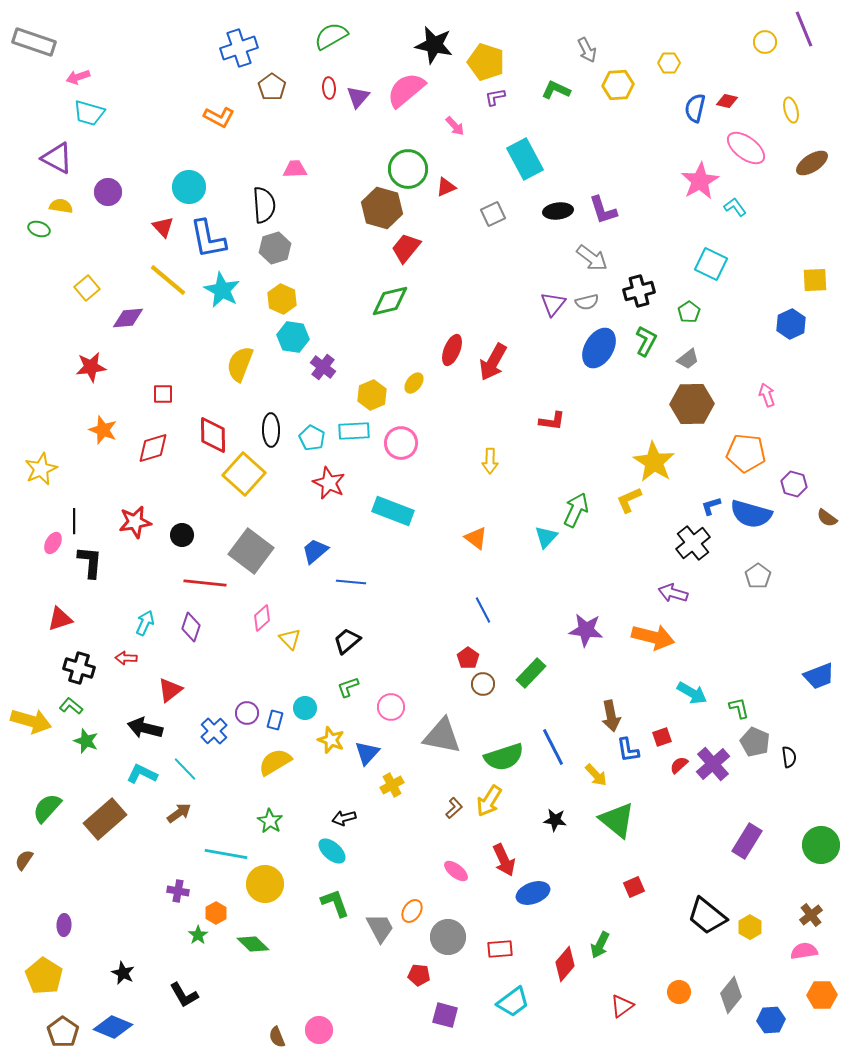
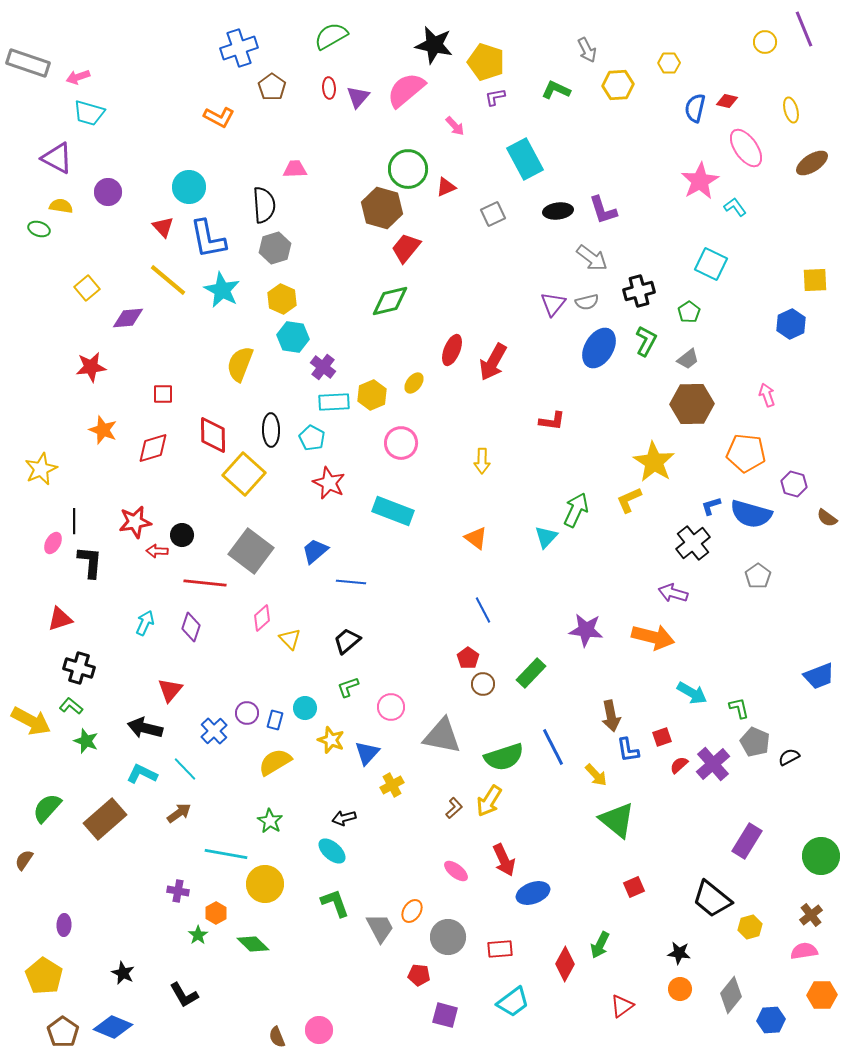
gray rectangle at (34, 42): moved 6 px left, 21 px down
pink ellipse at (746, 148): rotated 18 degrees clockwise
cyan rectangle at (354, 431): moved 20 px left, 29 px up
yellow arrow at (490, 461): moved 8 px left
red arrow at (126, 658): moved 31 px right, 107 px up
red triangle at (170, 690): rotated 12 degrees counterclockwise
yellow arrow at (31, 721): rotated 12 degrees clockwise
black semicircle at (789, 757): rotated 110 degrees counterclockwise
black star at (555, 820): moved 124 px right, 133 px down
green circle at (821, 845): moved 11 px down
black trapezoid at (707, 916): moved 5 px right, 17 px up
yellow hexagon at (750, 927): rotated 15 degrees clockwise
red diamond at (565, 964): rotated 12 degrees counterclockwise
orange circle at (679, 992): moved 1 px right, 3 px up
